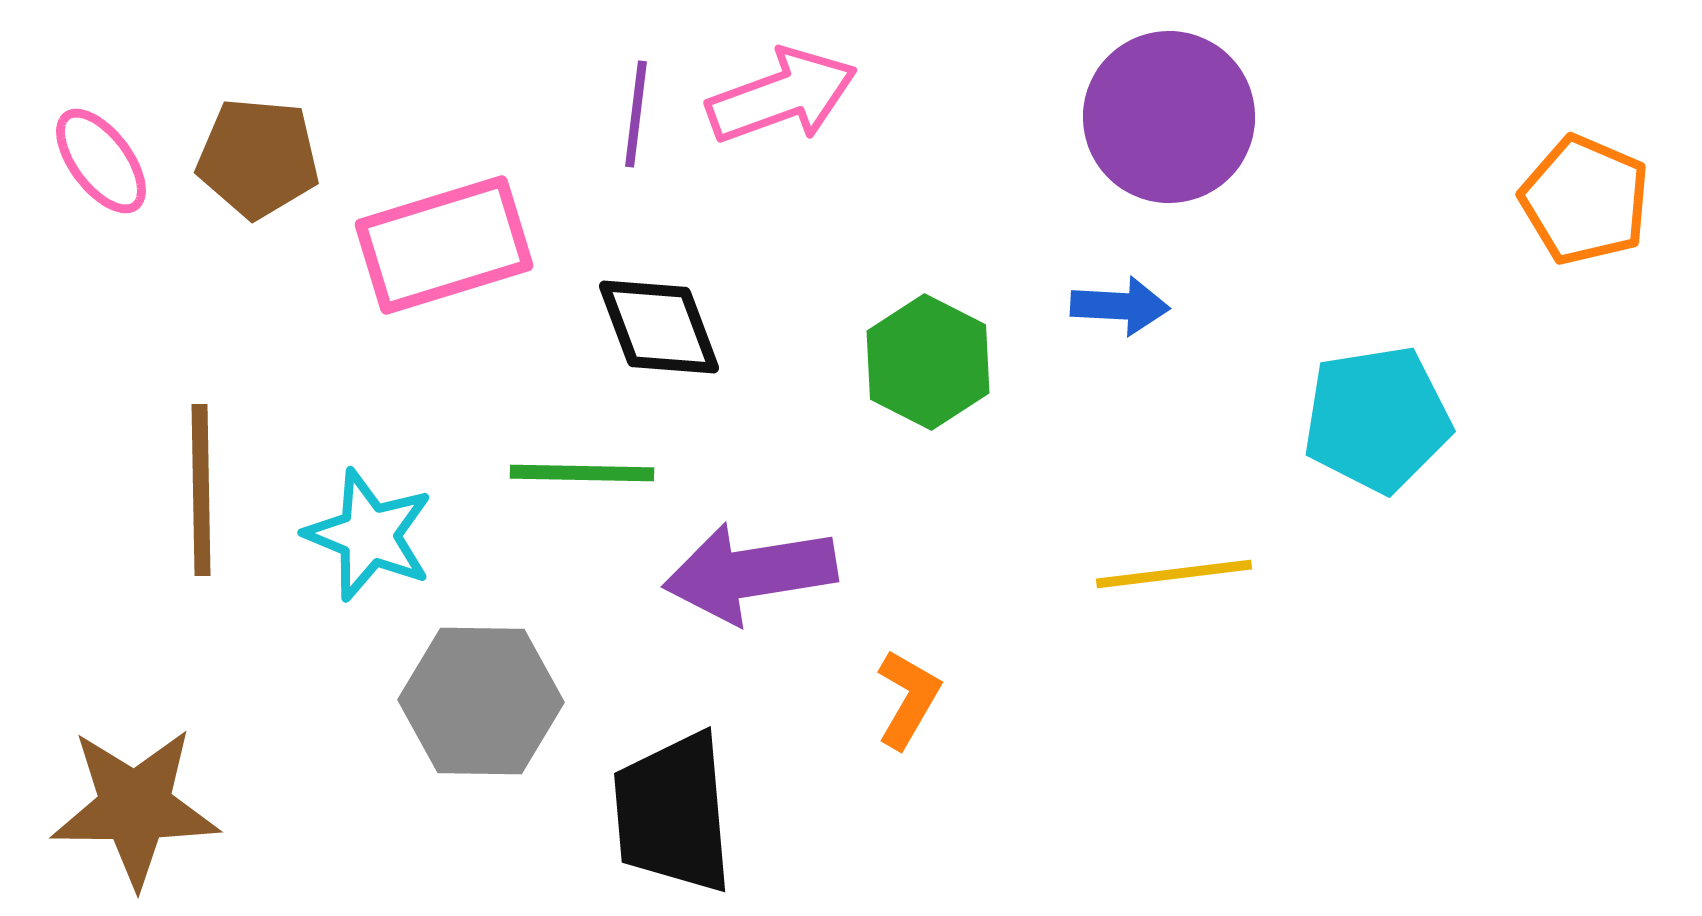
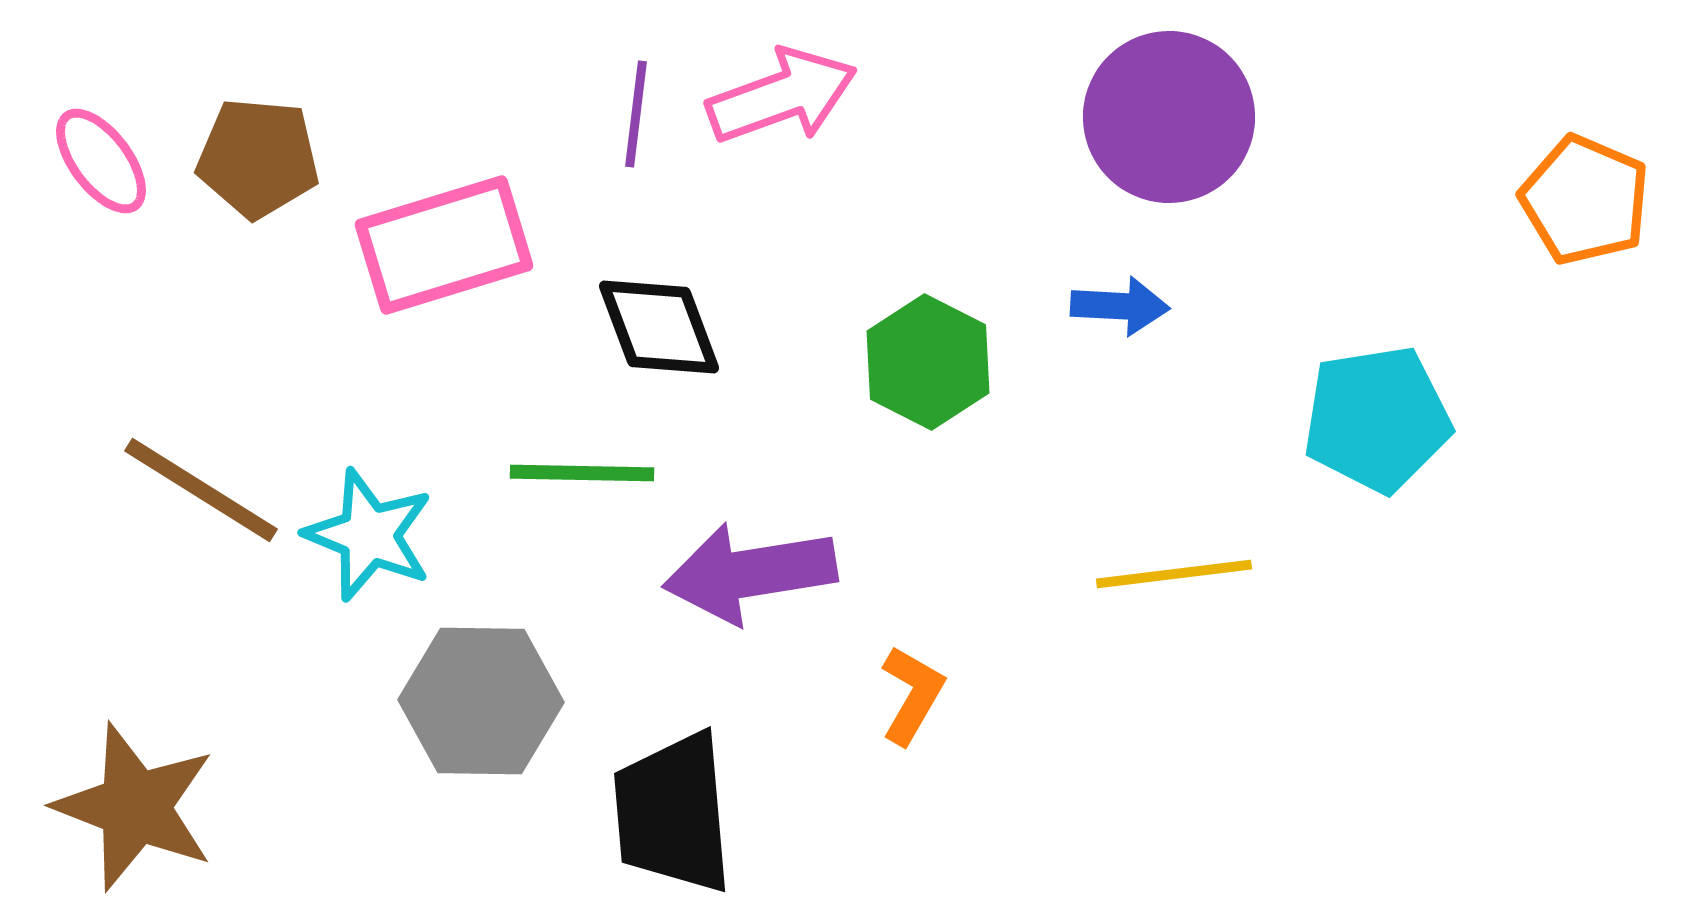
brown line: rotated 57 degrees counterclockwise
orange L-shape: moved 4 px right, 4 px up
brown star: rotated 21 degrees clockwise
